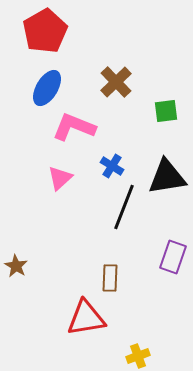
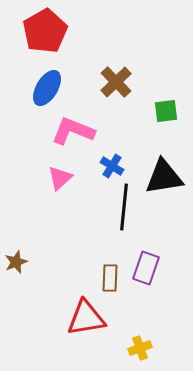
pink L-shape: moved 1 px left, 4 px down
black triangle: moved 3 px left
black line: rotated 15 degrees counterclockwise
purple rectangle: moved 27 px left, 11 px down
brown star: moved 4 px up; rotated 20 degrees clockwise
yellow cross: moved 2 px right, 8 px up
